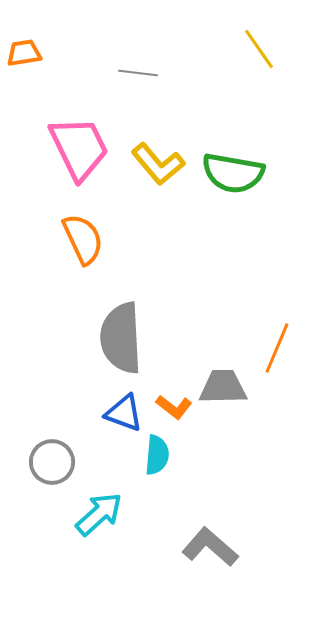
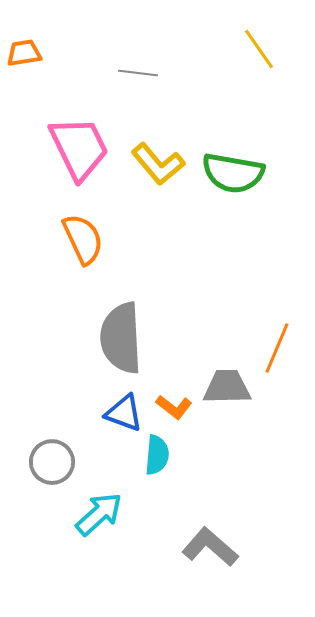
gray trapezoid: moved 4 px right
